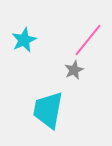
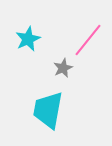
cyan star: moved 4 px right, 1 px up
gray star: moved 11 px left, 2 px up
